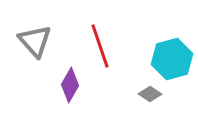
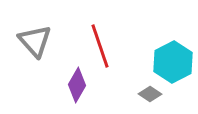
cyan hexagon: moved 1 px right, 3 px down; rotated 12 degrees counterclockwise
purple diamond: moved 7 px right
